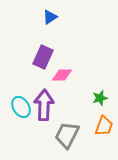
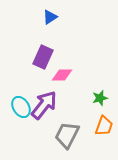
purple arrow: rotated 36 degrees clockwise
